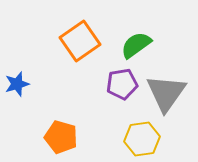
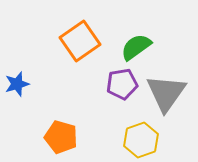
green semicircle: moved 2 px down
yellow hexagon: moved 1 px left, 1 px down; rotated 12 degrees counterclockwise
